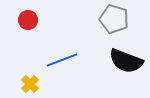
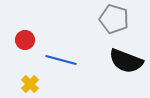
red circle: moved 3 px left, 20 px down
blue line: moved 1 px left; rotated 36 degrees clockwise
